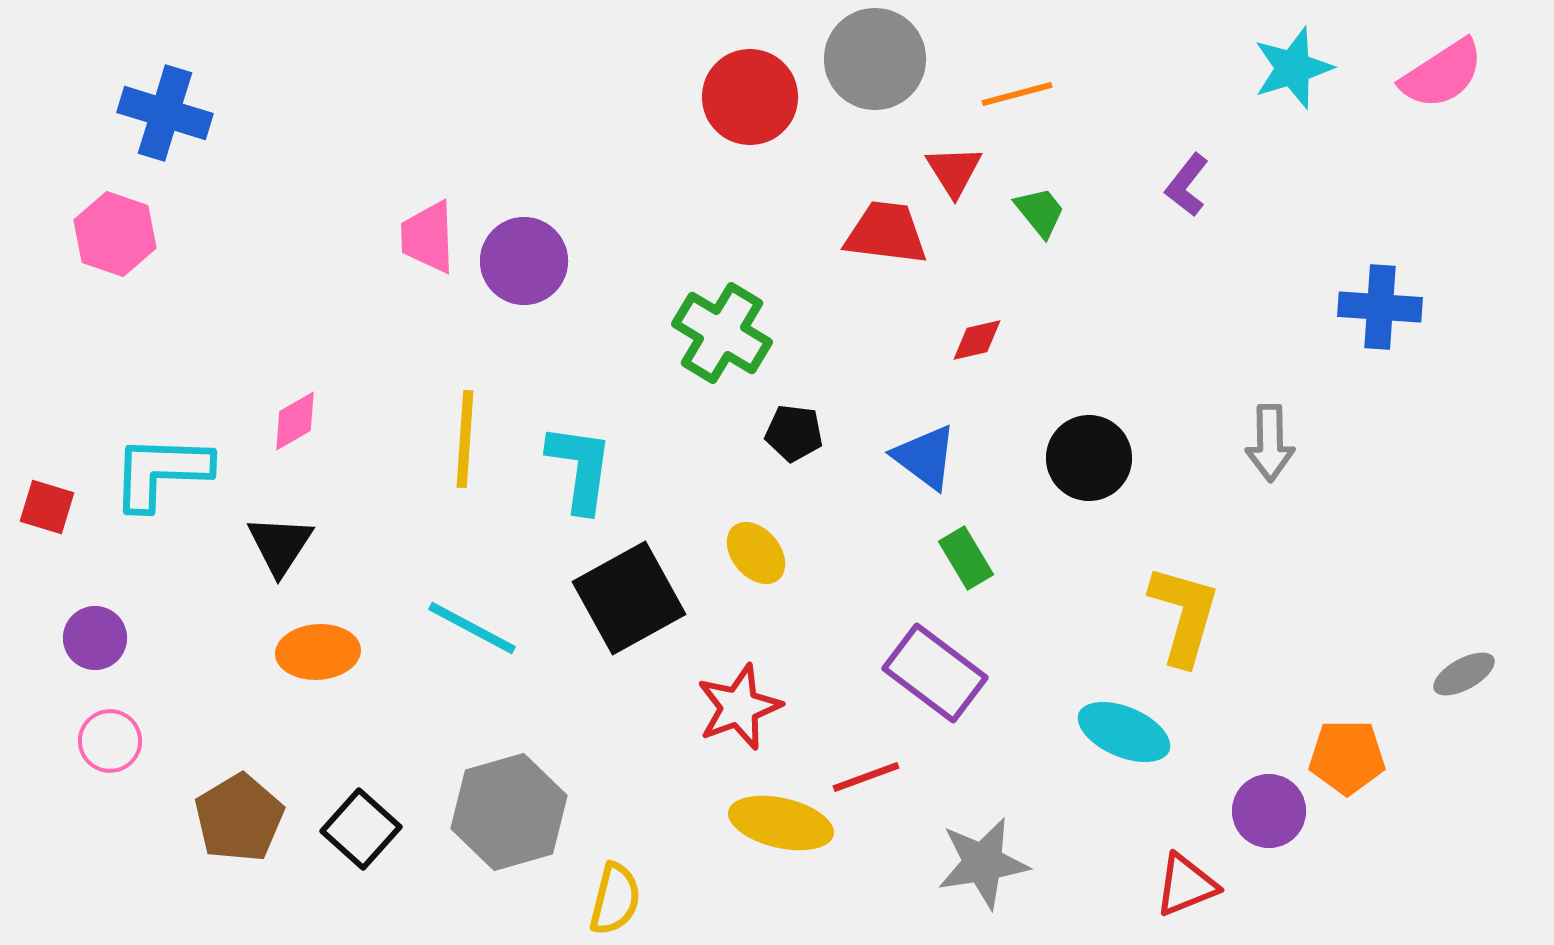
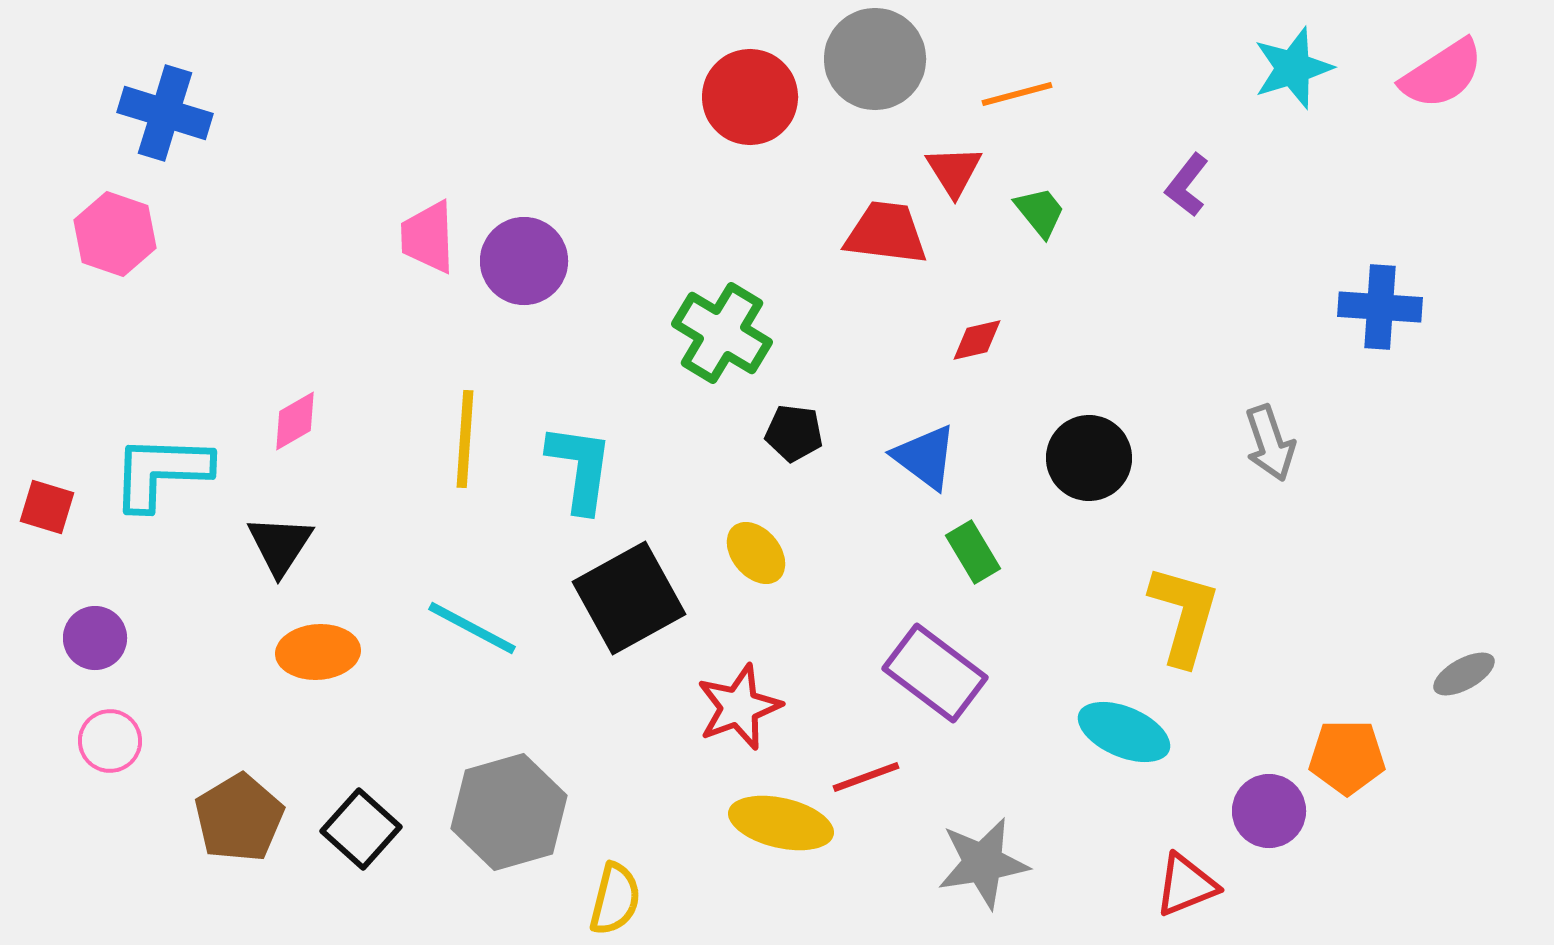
gray arrow at (1270, 443): rotated 18 degrees counterclockwise
green rectangle at (966, 558): moved 7 px right, 6 px up
